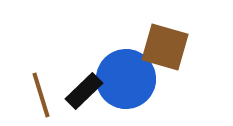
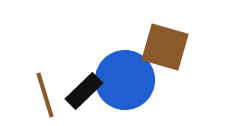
blue circle: moved 1 px left, 1 px down
brown line: moved 4 px right
